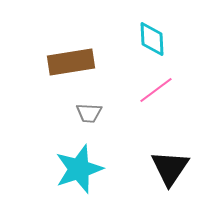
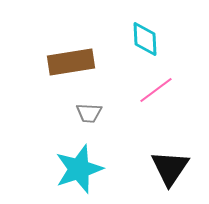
cyan diamond: moved 7 px left
